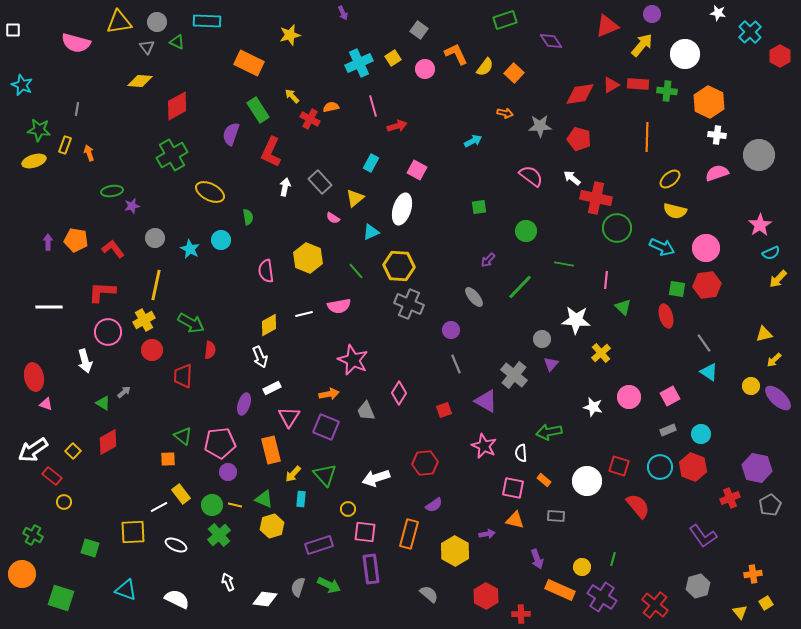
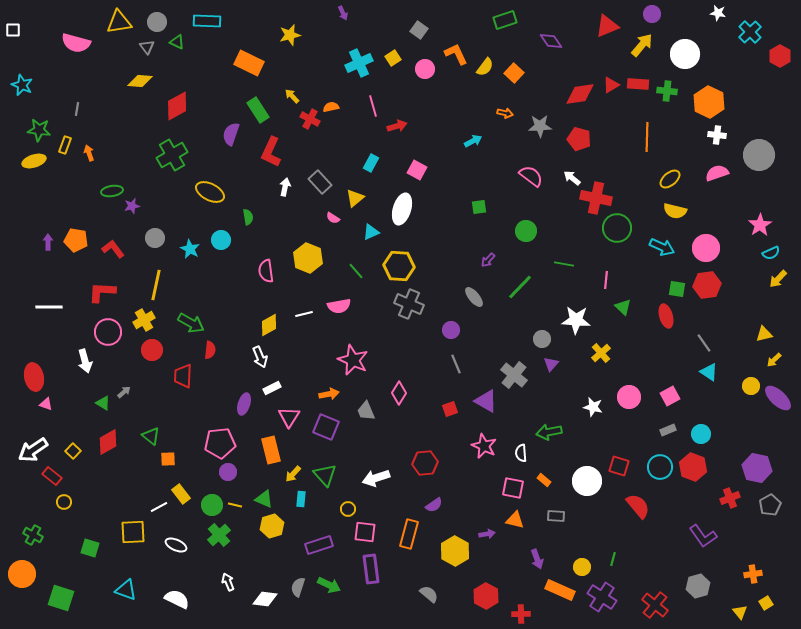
red square at (444, 410): moved 6 px right, 1 px up
green triangle at (183, 436): moved 32 px left
